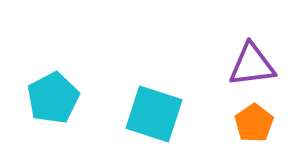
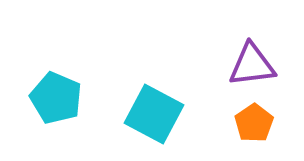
cyan pentagon: moved 3 px right; rotated 21 degrees counterclockwise
cyan square: rotated 10 degrees clockwise
